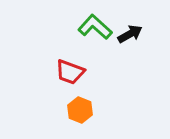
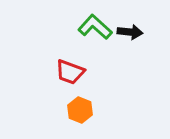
black arrow: moved 2 px up; rotated 35 degrees clockwise
